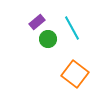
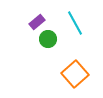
cyan line: moved 3 px right, 5 px up
orange square: rotated 12 degrees clockwise
